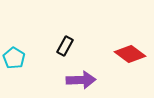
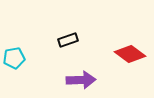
black rectangle: moved 3 px right, 6 px up; rotated 42 degrees clockwise
cyan pentagon: rotated 30 degrees clockwise
